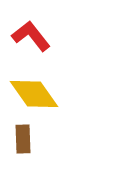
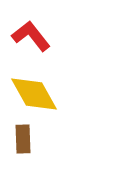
yellow diamond: rotated 6 degrees clockwise
